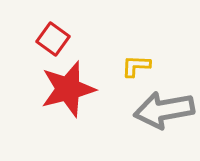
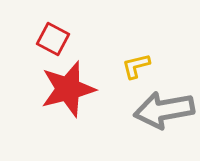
red square: rotated 8 degrees counterclockwise
yellow L-shape: rotated 16 degrees counterclockwise
